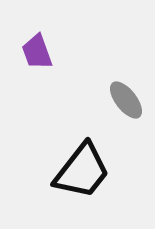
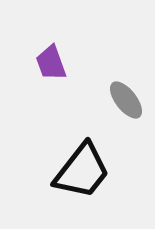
purple trapezoid: moved 14 px right, 11 px down
